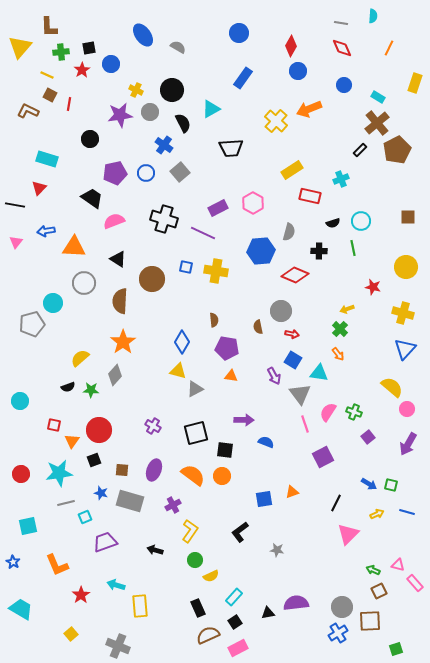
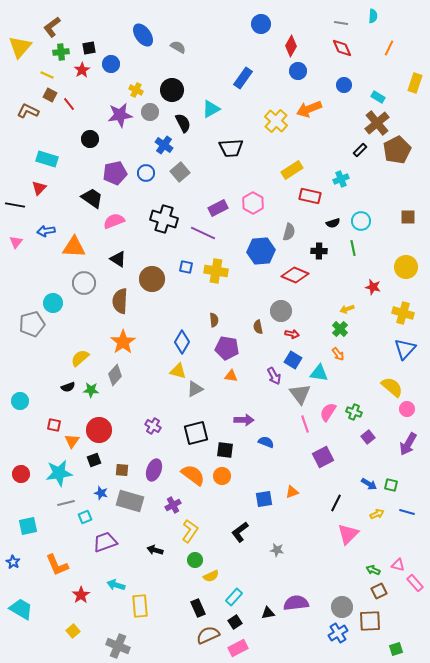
brown L-shape at (49, 27): moved 3 px right; rotated 55 degrees clockwise
blue circle at (239, 33): moved 22 px right, 9 px up
red line at (69, 104): rotated 48 degrees counterclockwise
yellow square at (71, 634): moved 2 px right, 3 px up
